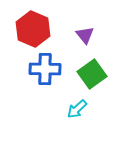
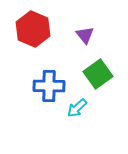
blue cross: moved 4 px right, 17 px down
green square: moved 6 px right
cyan arrow: moved 1 px up
